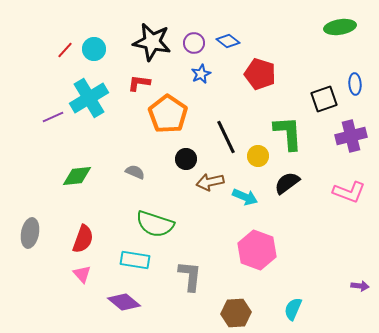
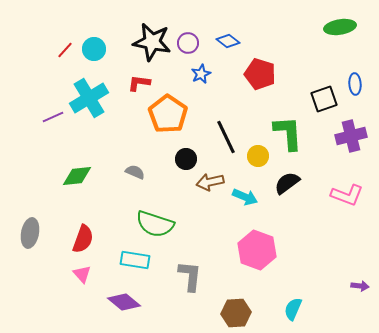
purple circle: moved 6 px left
pink L-shape: moved 2 px left, 3 px down
